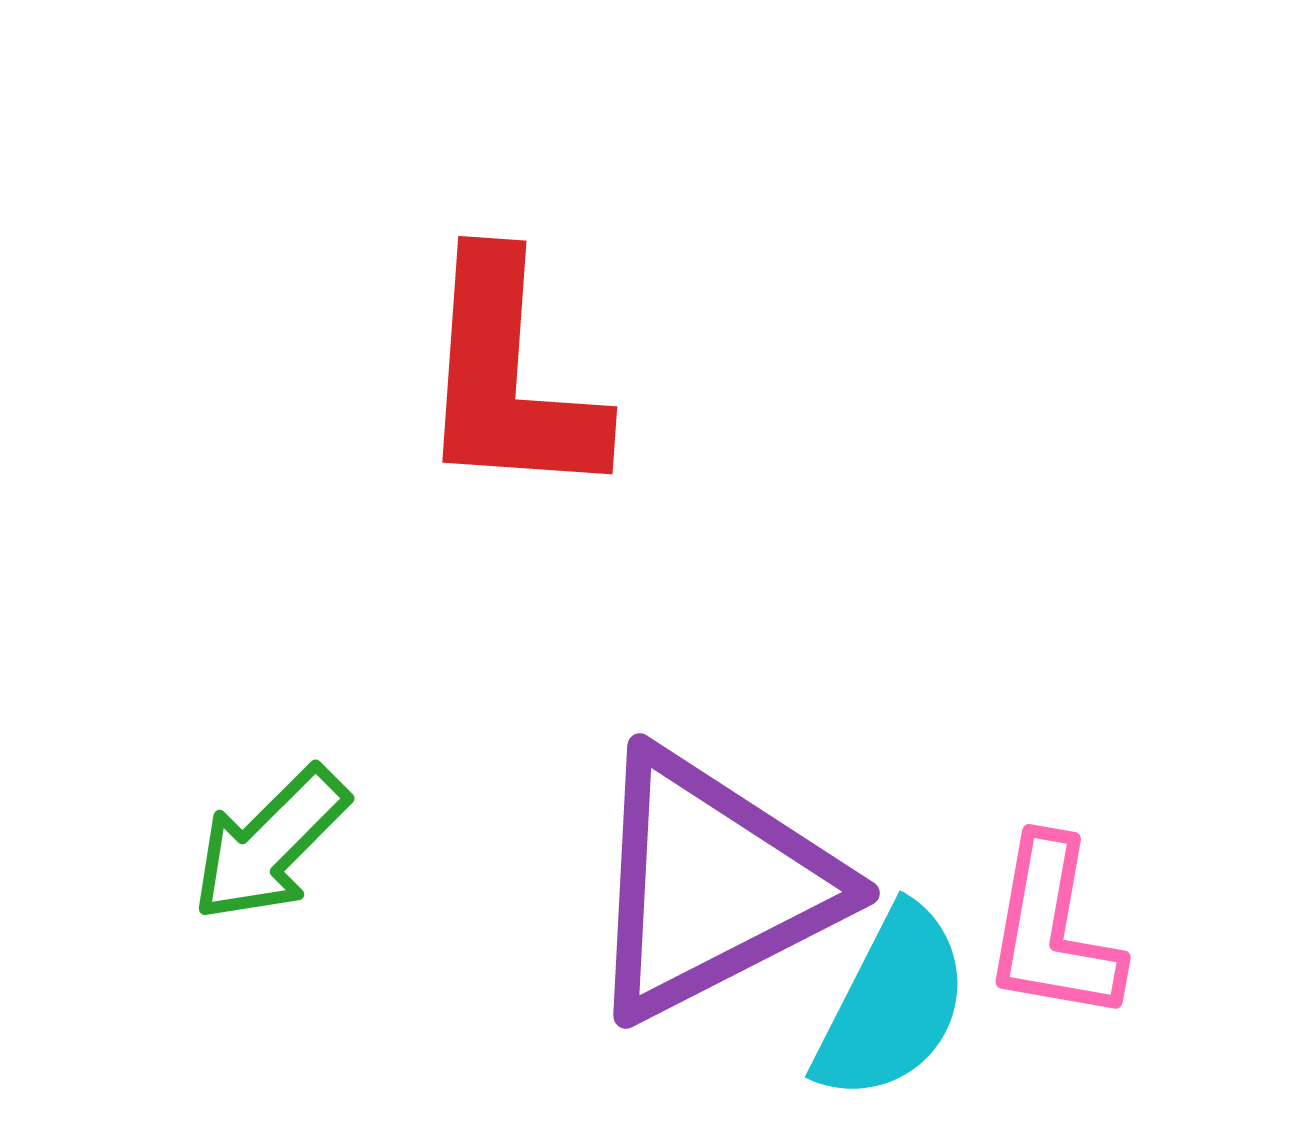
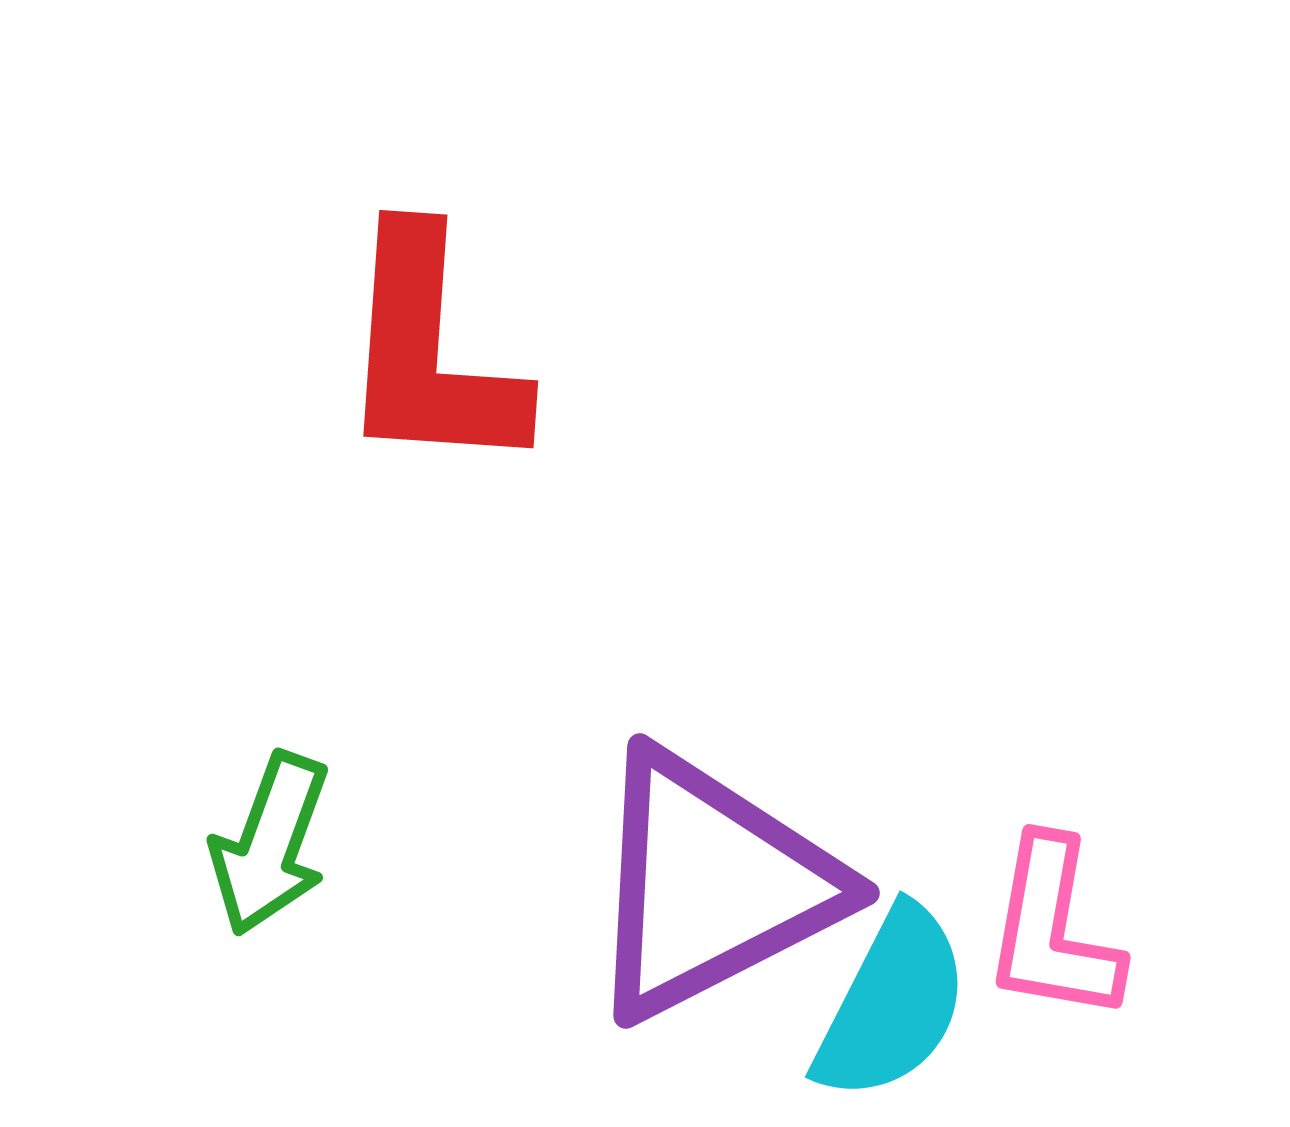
red L-shape: moved 79 px left, 26 px up
green arrow: rotated 25 degrees counterclockwise
